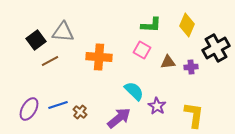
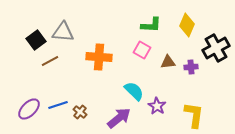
purple ellipse: rotated 15 degrees clockwise
